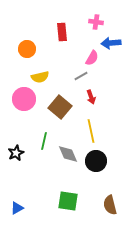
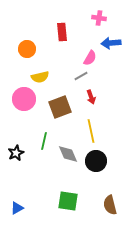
pink cross: moved 3 px right, 4 px up
pink semicircle: moved 2 px left
brown square: rotated 30 degrees clockwise
